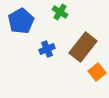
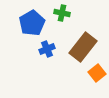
green cross: moved 2 px right, 1 px down; rotated 21 degrees counterclockwise
blue pentagon: moved 11 px right, 2 px down
orange square: moved 1 px down
